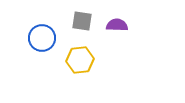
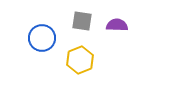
yellow hexagon: rotated 16 degrees counterclockwise
